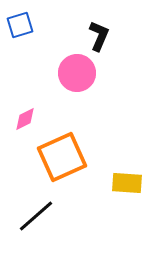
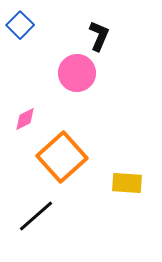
blue square: rotated 28 degrees counterclockwise
orange square: rotated 18 degrees counterclockwise
